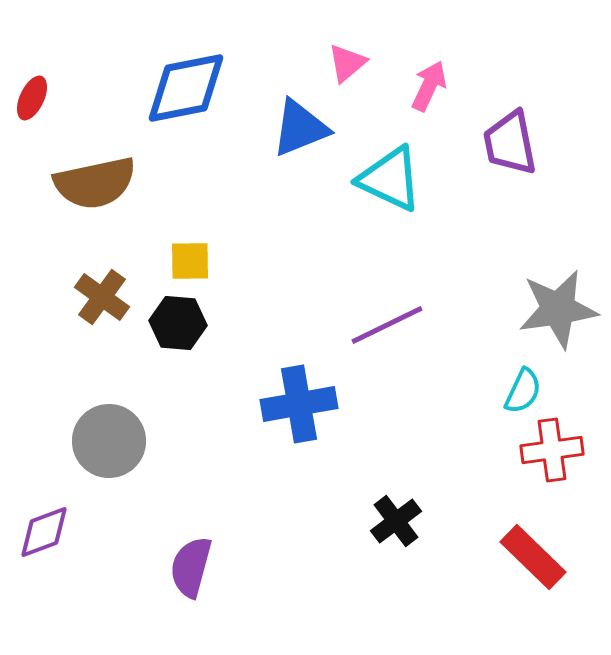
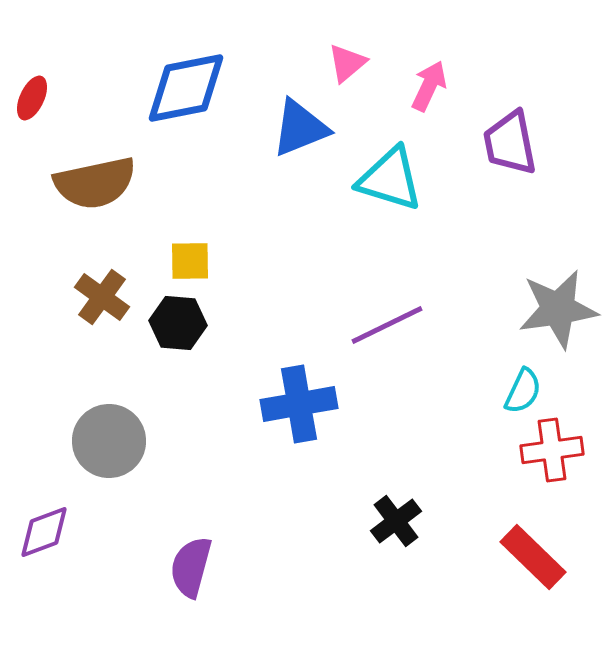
cyan triangle: rotated 8 degrees counterclockwise
